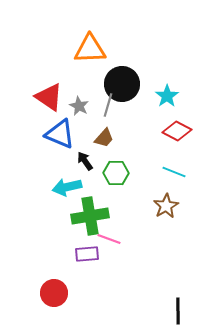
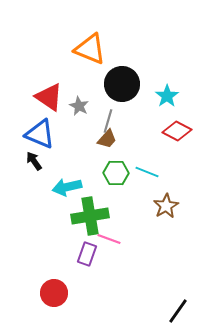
orange triangle: rotated 24 degrees clockwise
gray line: moved 16 px down
blue triangle: moved 20 px left
brown trapezoid: moved 3 px right, 1 px down
black arrow: moved 51 px left
cyan line: moved 27 px left
purple rectangle: rotated 65 degrees counterclockwise
black line: rotated 36 degrees clockwise
